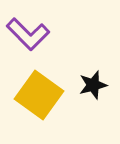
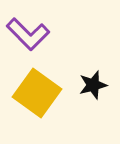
yellow square: moved 2 px left, 2 px up
